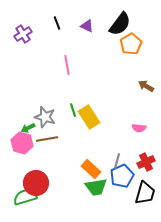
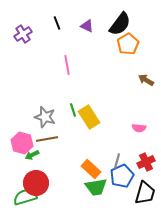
orange pentagon: moved 3 px left
brown arrow: moved 6 px up
green arrow: moved 4 px right, 27 px down
